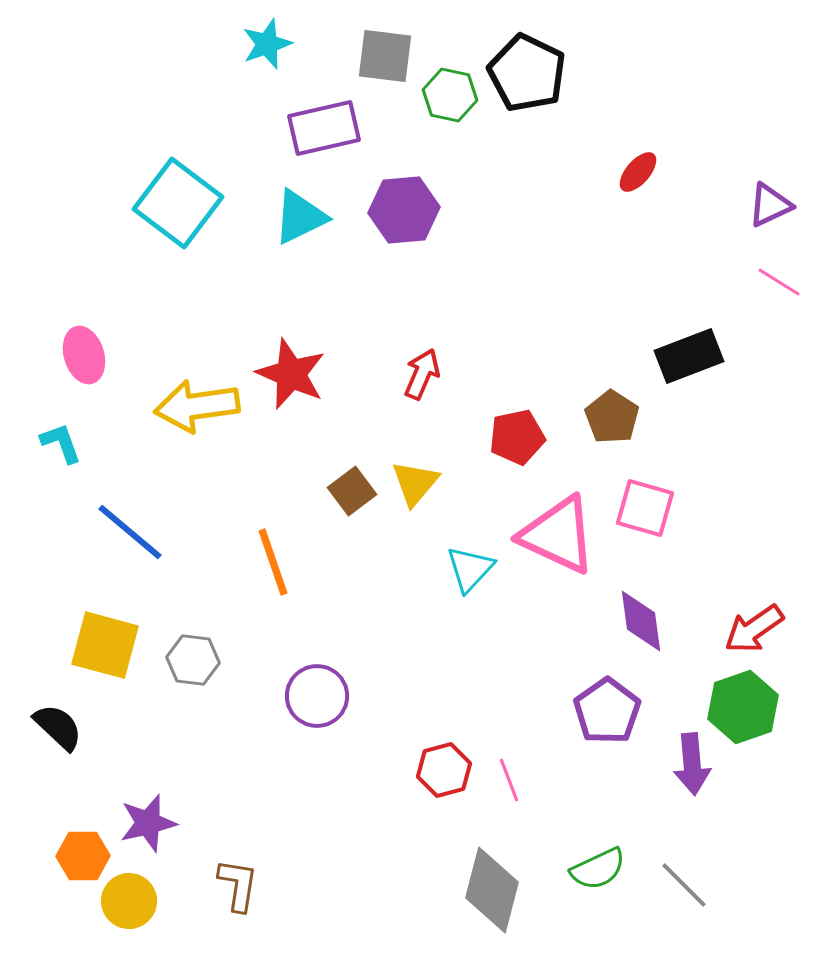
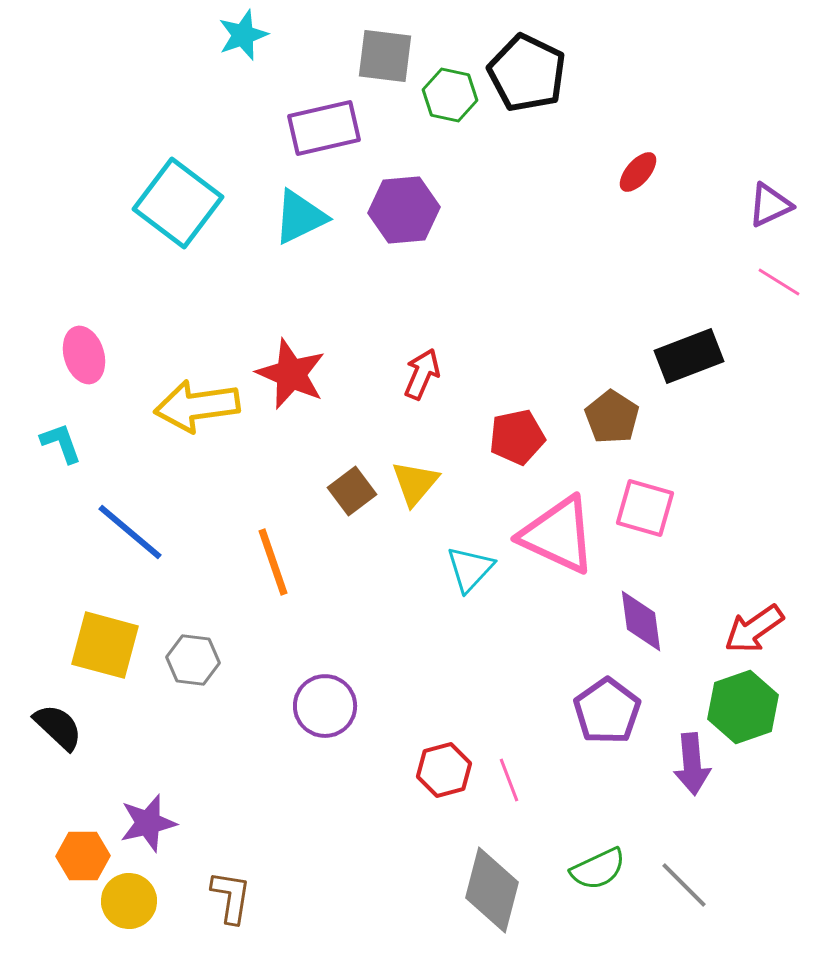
cyan star at (267, 44): moved 24 px left, 9 px up
purple circle at (317, 696): moved 8 px right, 10 px down
brown L-shape at (238, 885): moved 7 px left, 12 px down
